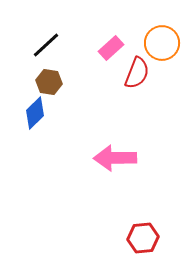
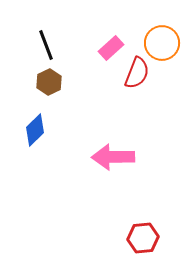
black line: rotated 68 degrees counterclockwise
brown hexagon: rotated 25 degrees clockwise
blue diamond: moved 17 px down
pink arrow: moved 2 px left, 1 px up
